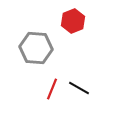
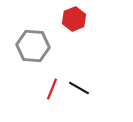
red hexagon: moved 1 px right, 2 px up
gray hexagon: moved 3 px left, 2 px up
